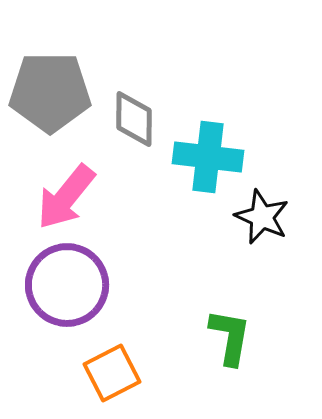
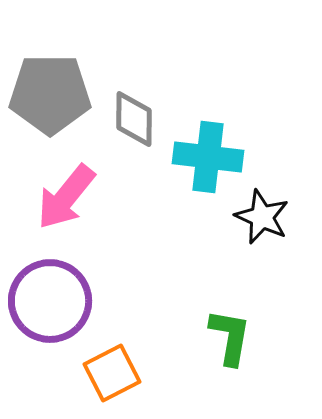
gray pentagon: moved 2 px down
purple circle: moved 17 px left, 16 px down
